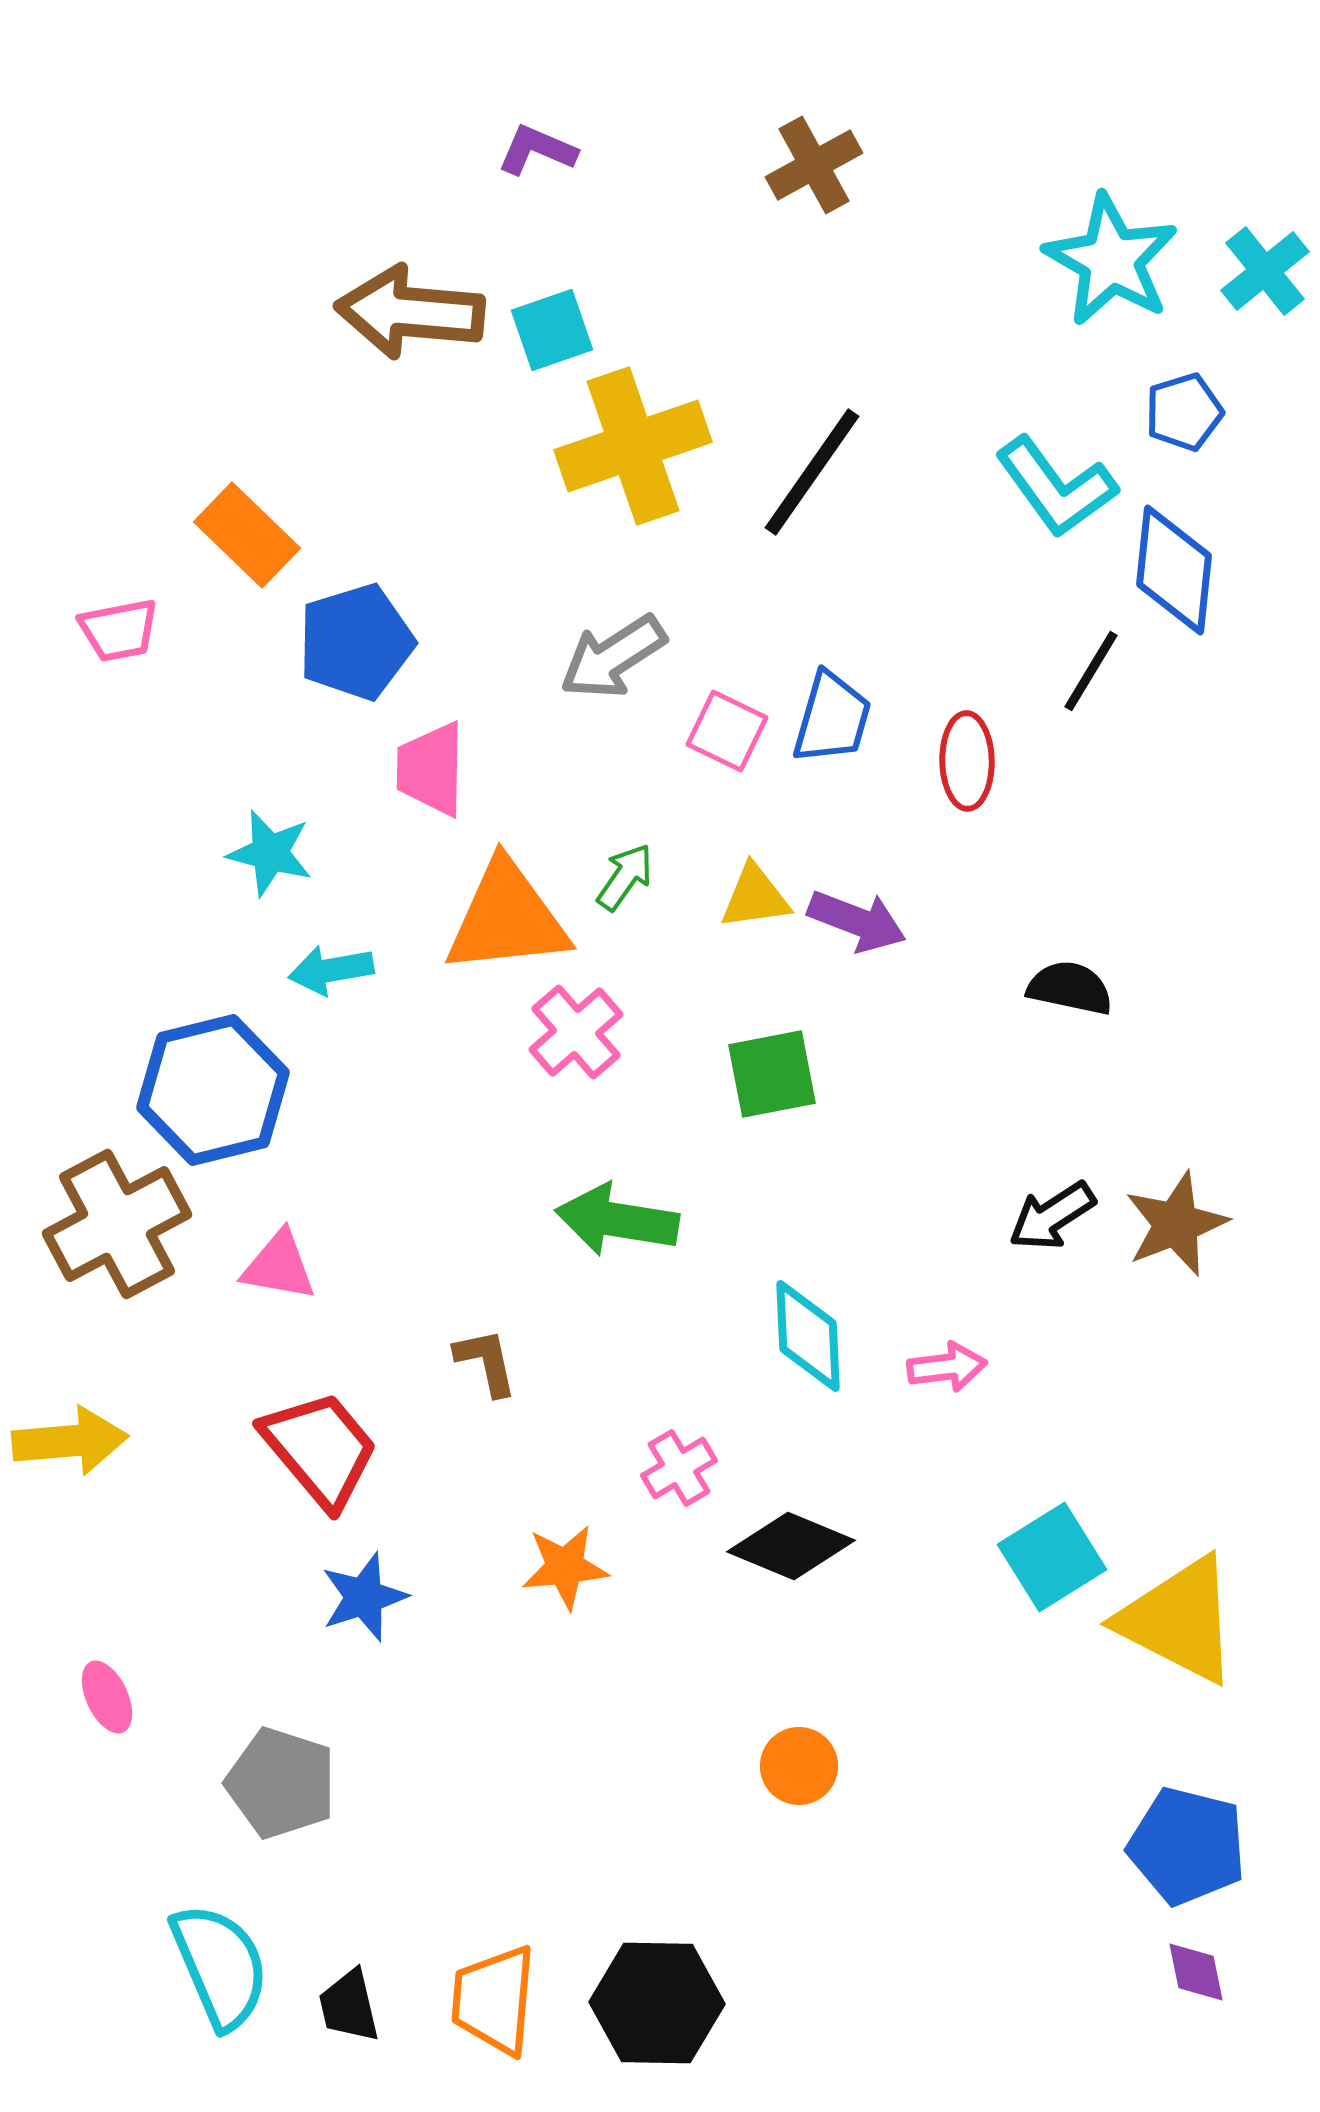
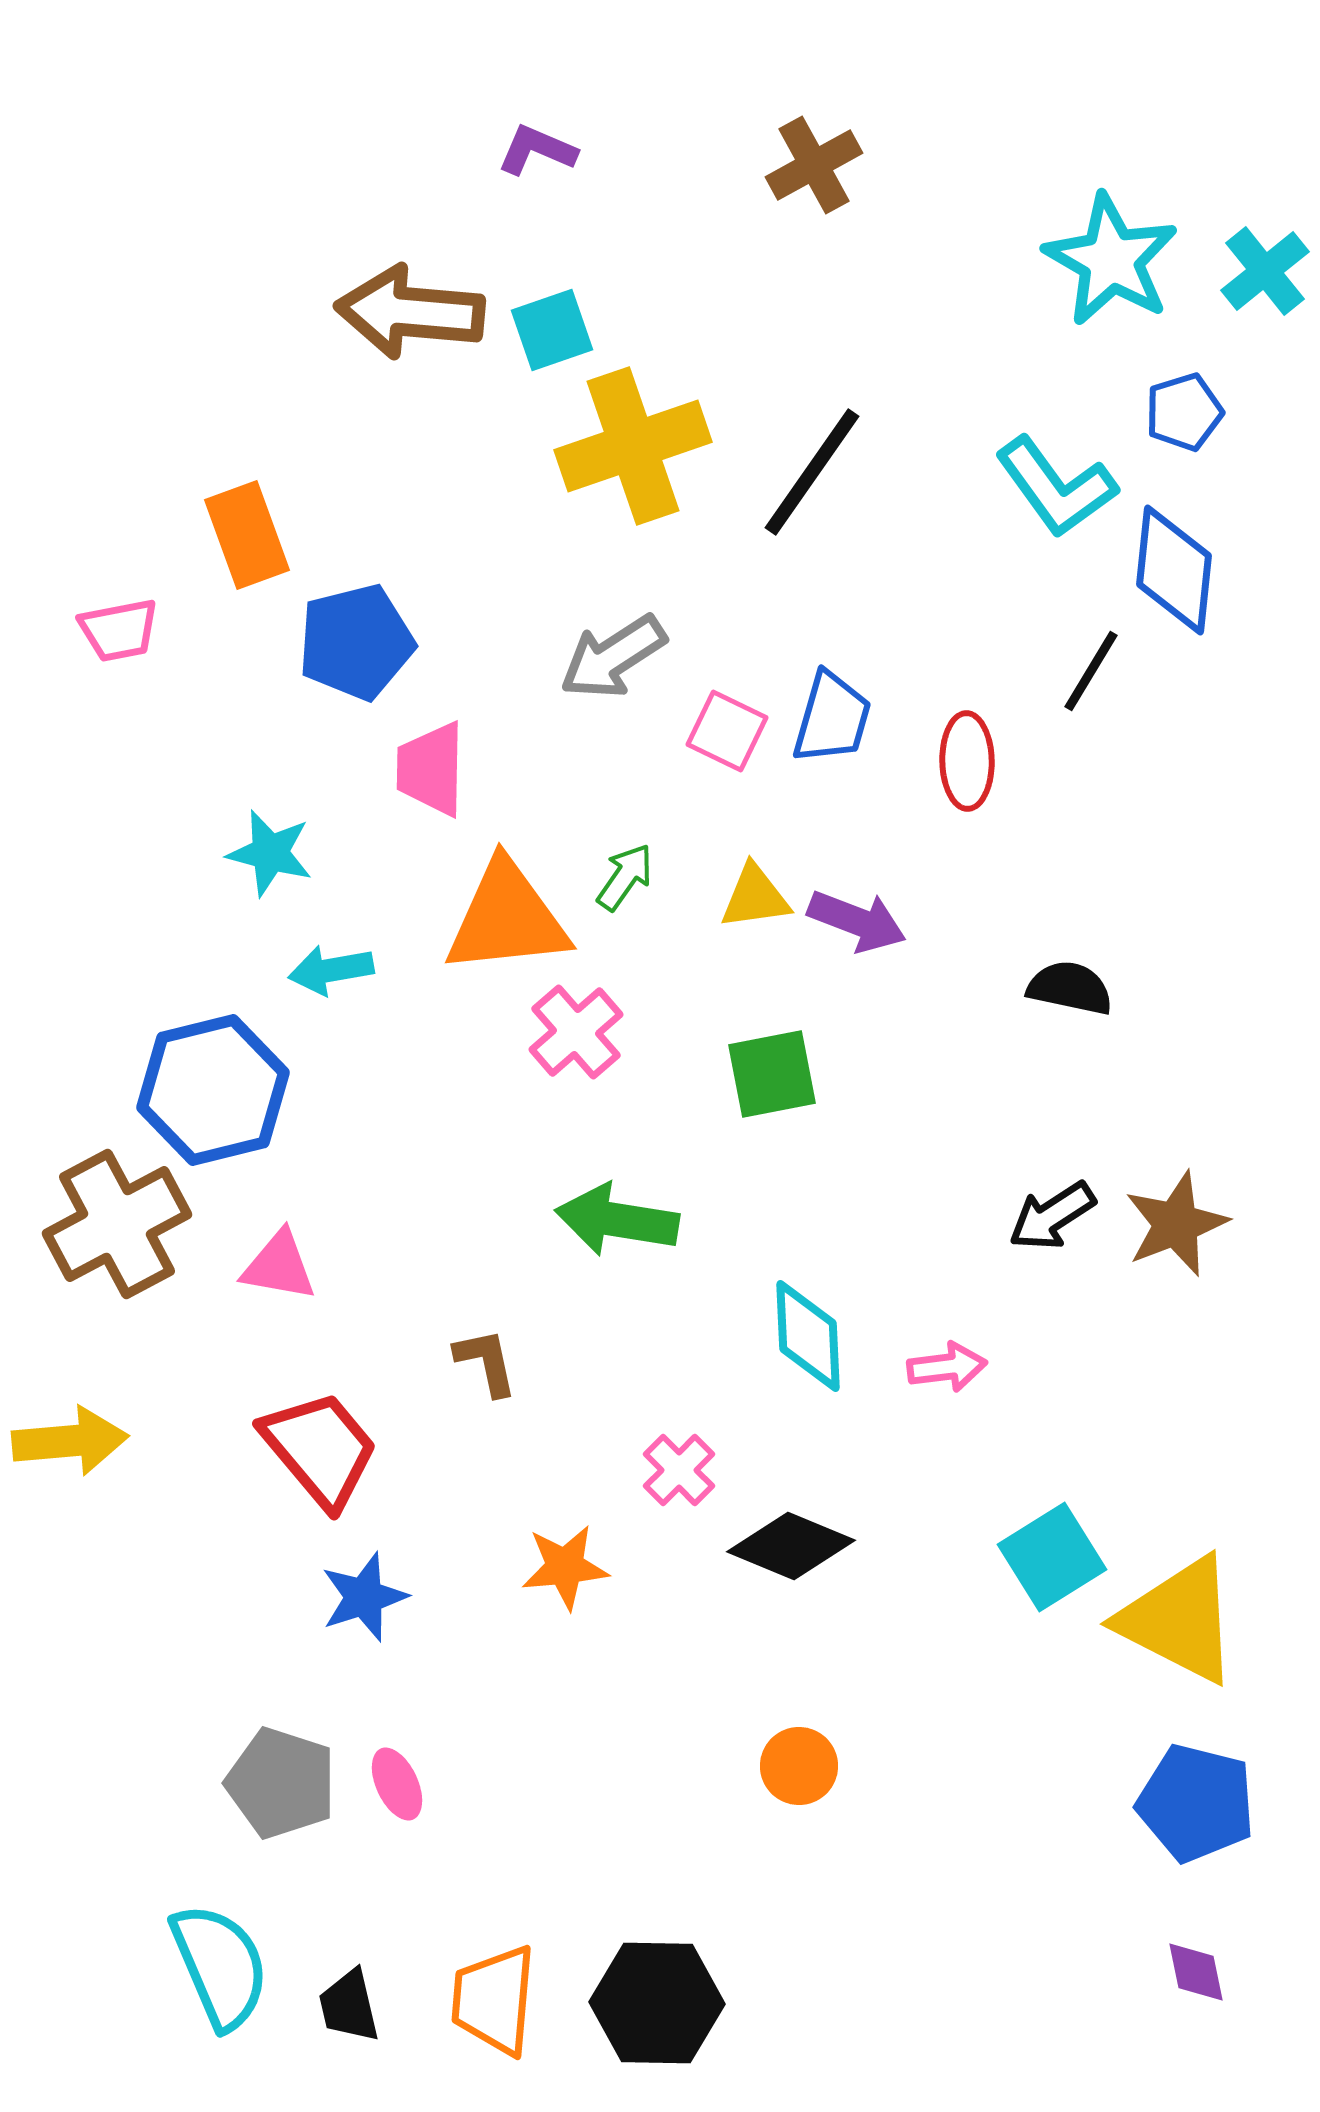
orange rectangle at (247, 535): rotated 26 degrees clockwise
blue pentagon at (356, 642): rotated 3 degrees clockwise
pink cross at (679, 1468): moved 2 px down; rotated 14 degrees counterclockwise
pink ellipse at (107, 1697): moved 290 px right, 87 px down
blue pentagon at (1187, 1846): moved 9 px right, 43 px up
